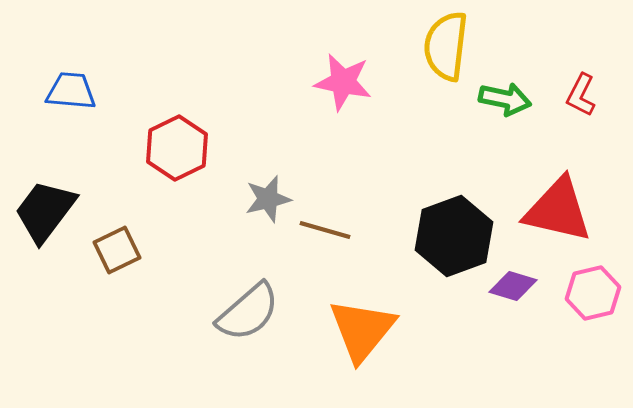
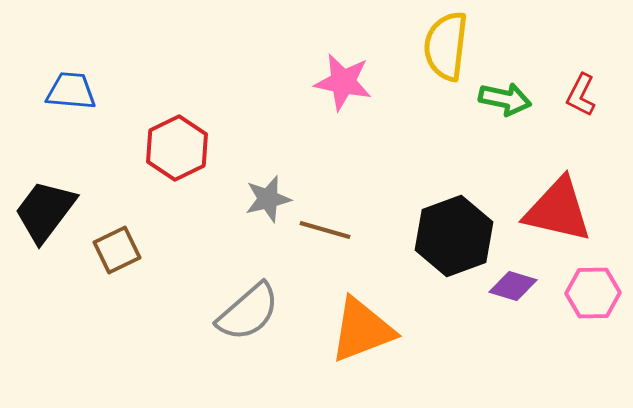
pink hexagon: rotated 12 degrees clockwise
orange triangle: rotated 30 degrees clockwise
